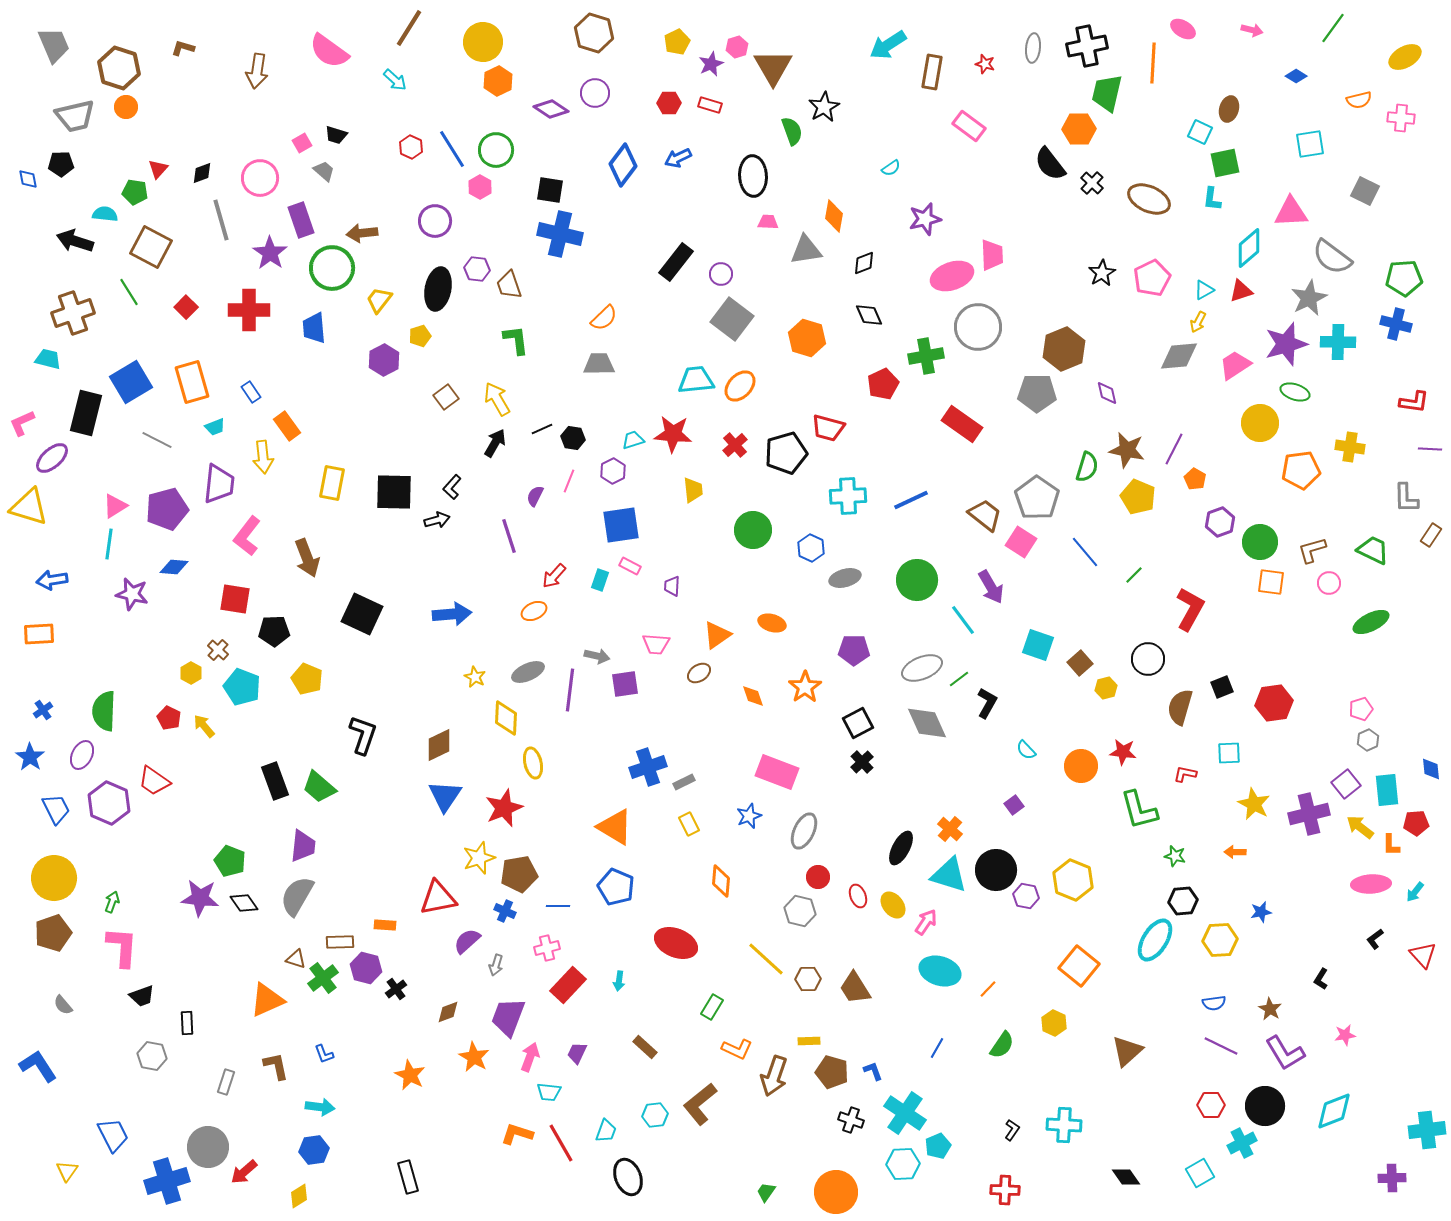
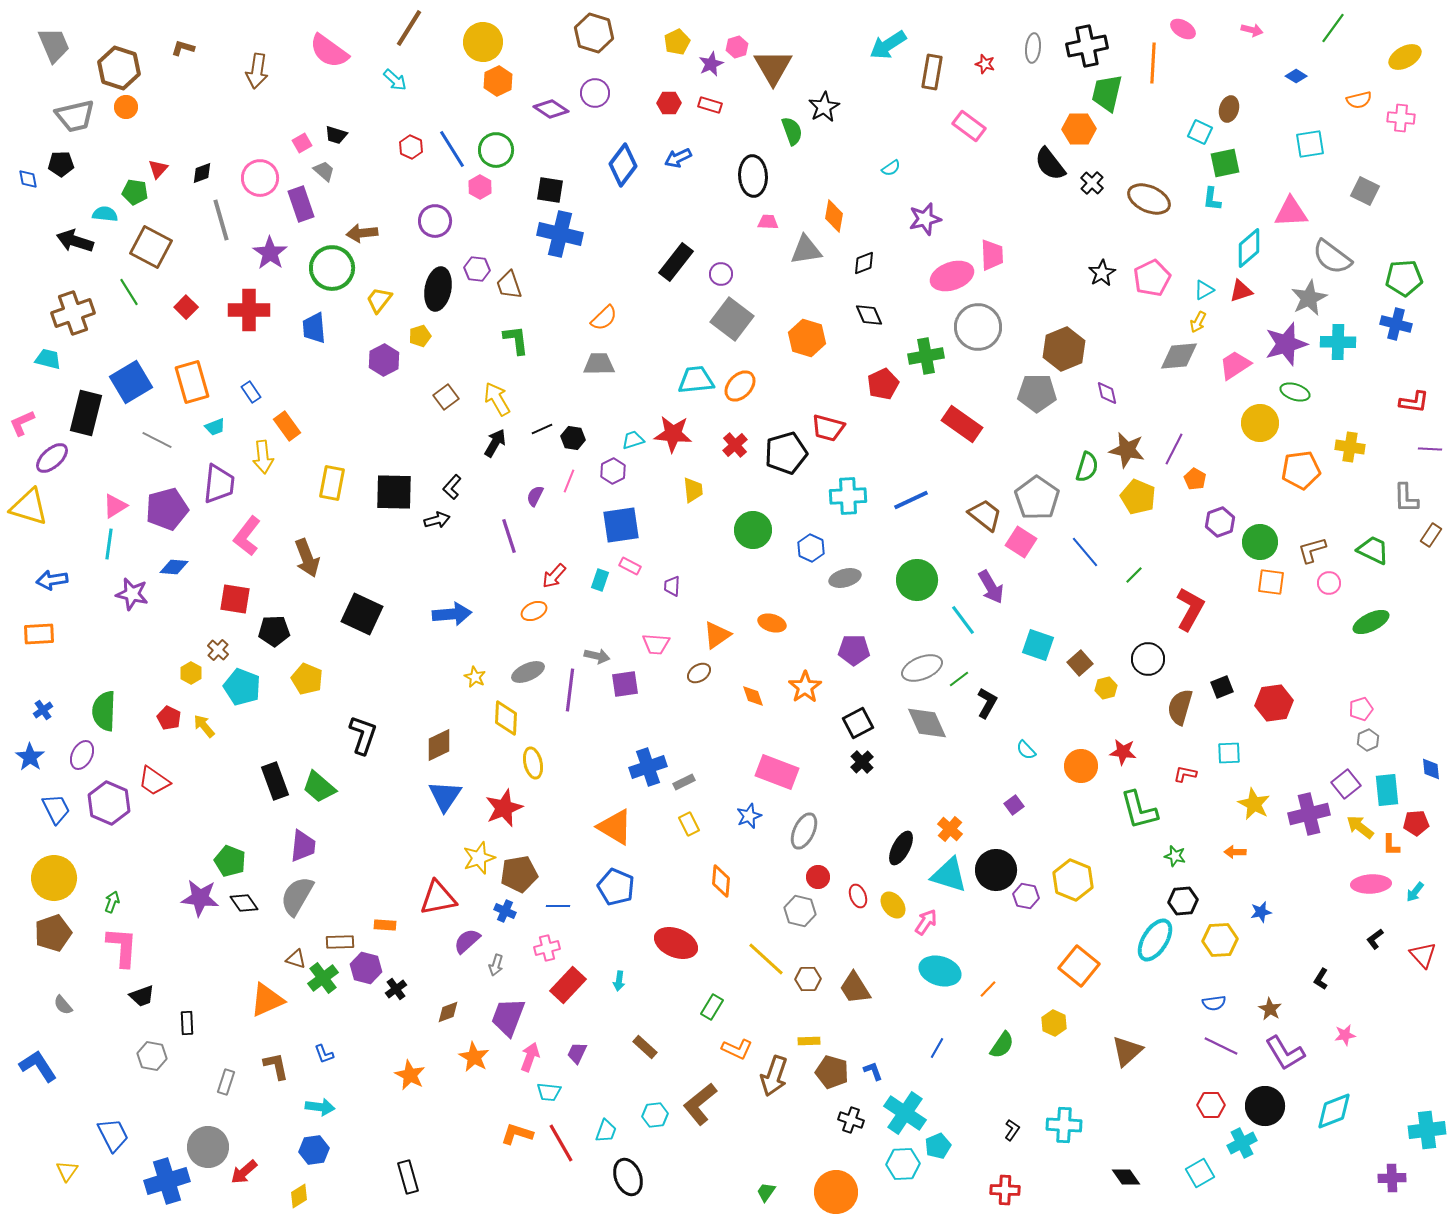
purple rectangle at (301, 220): moved 16 px up
